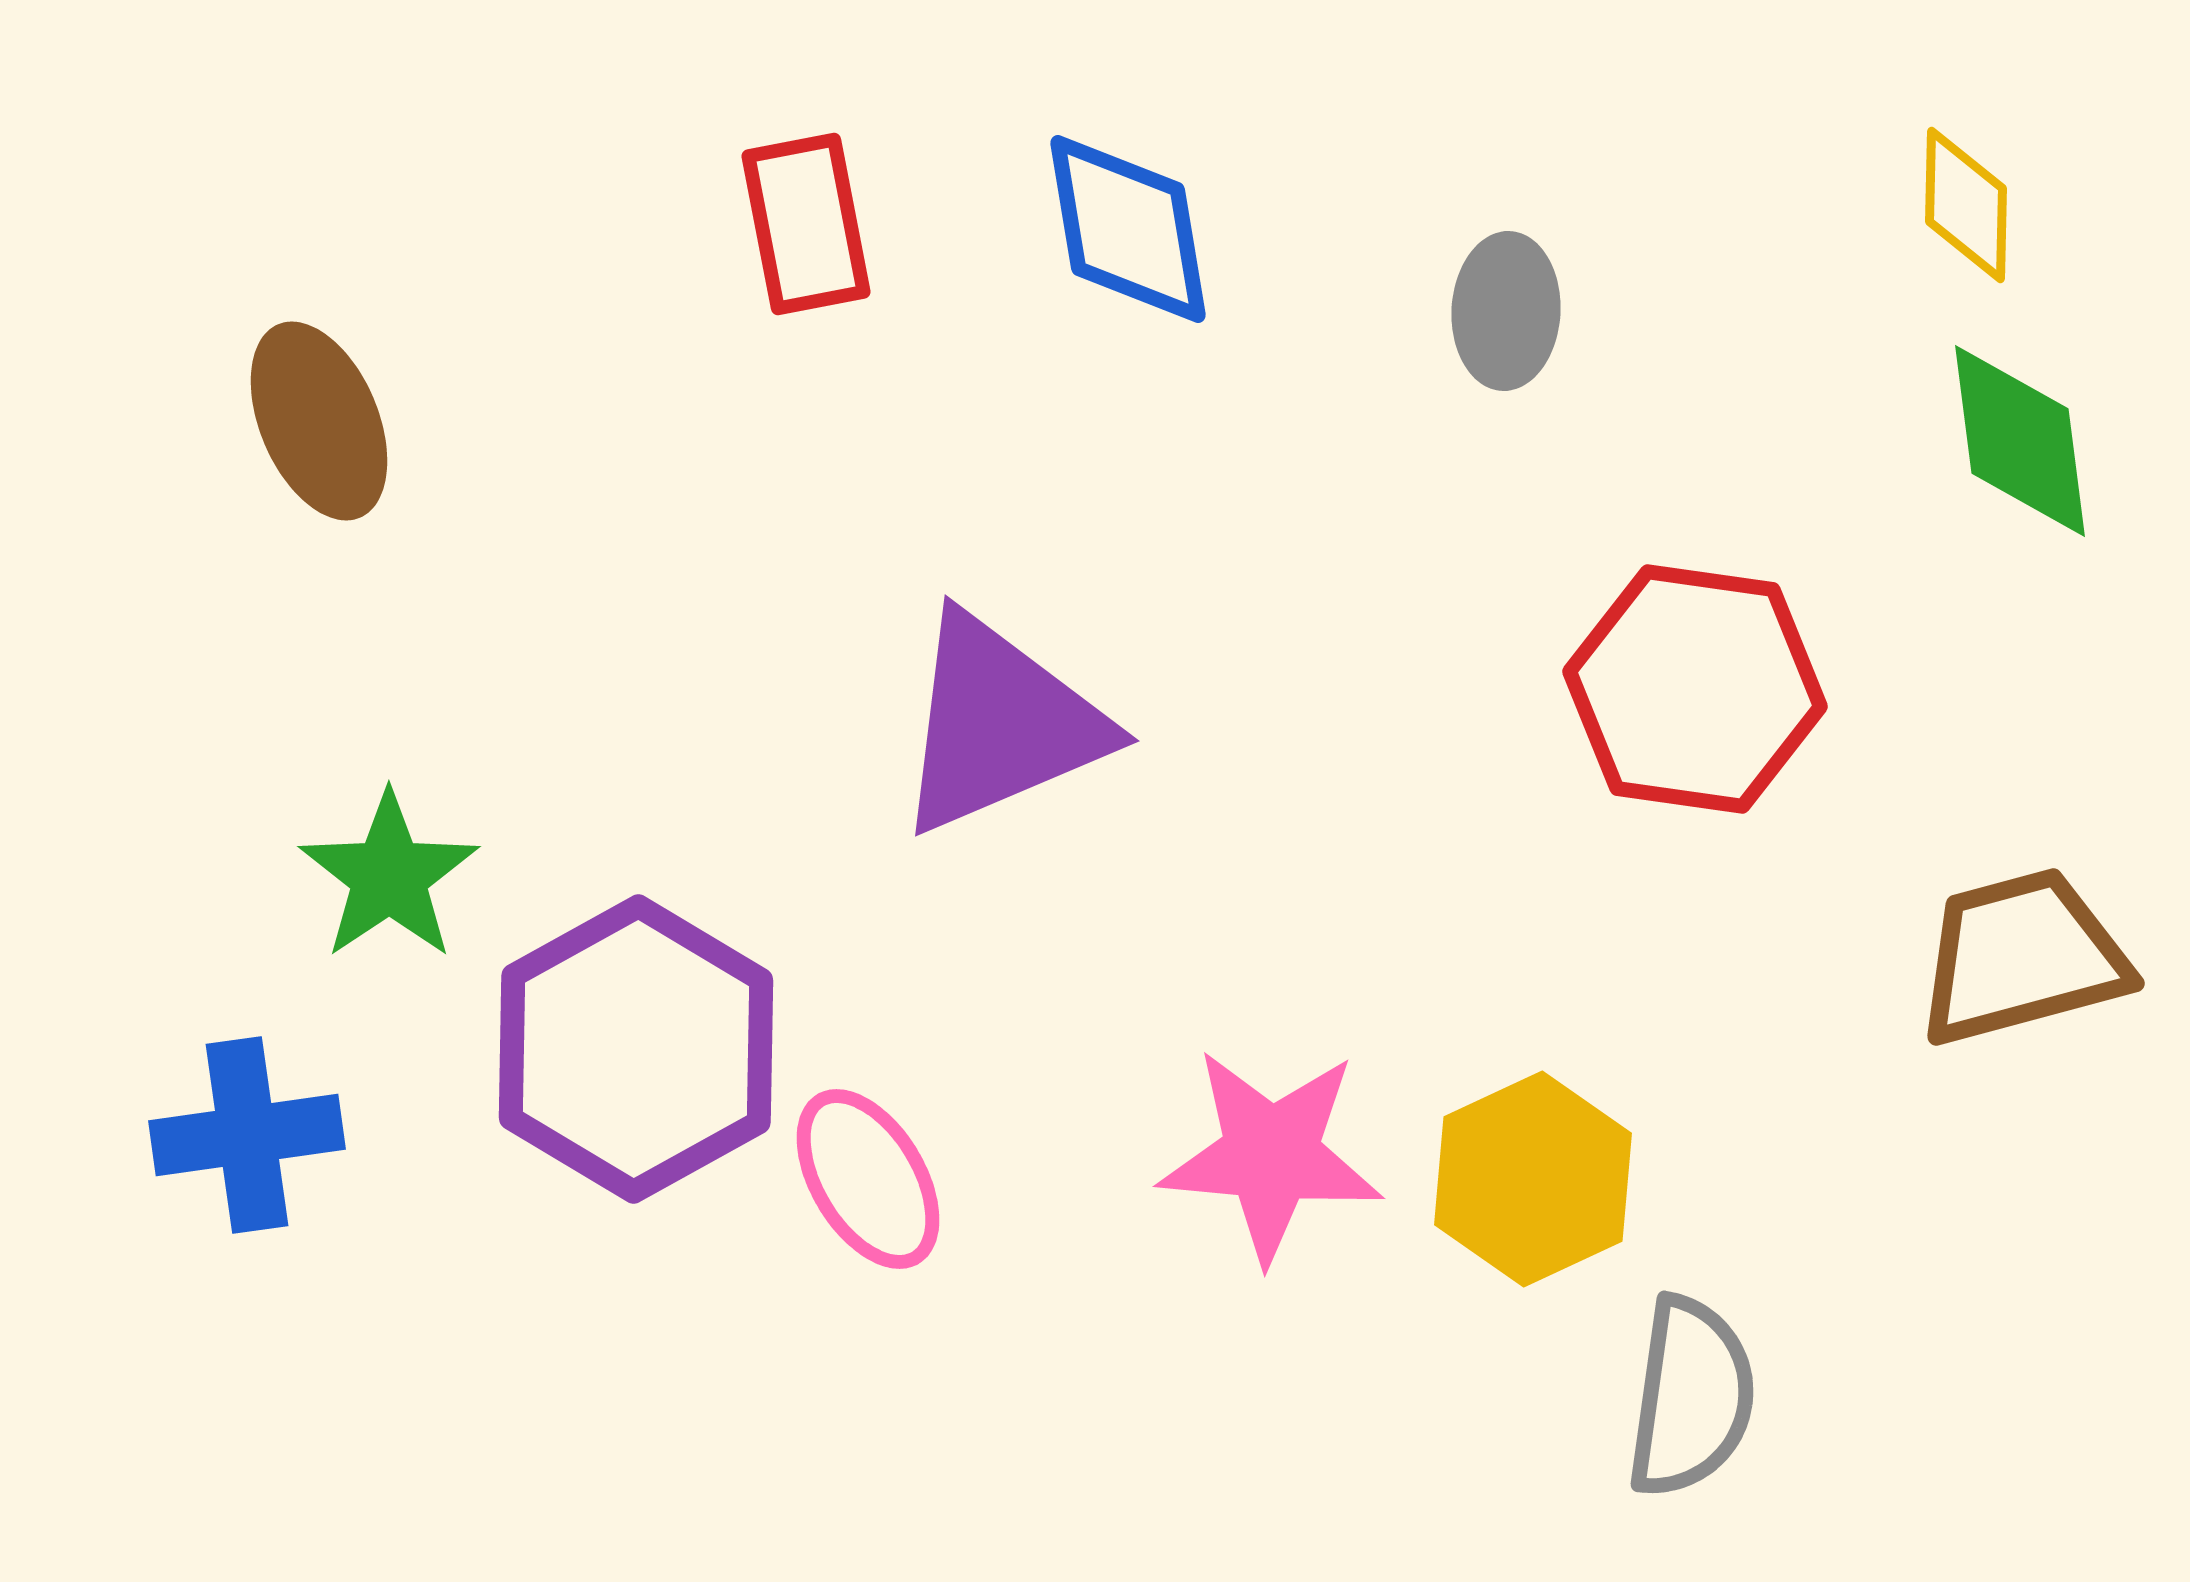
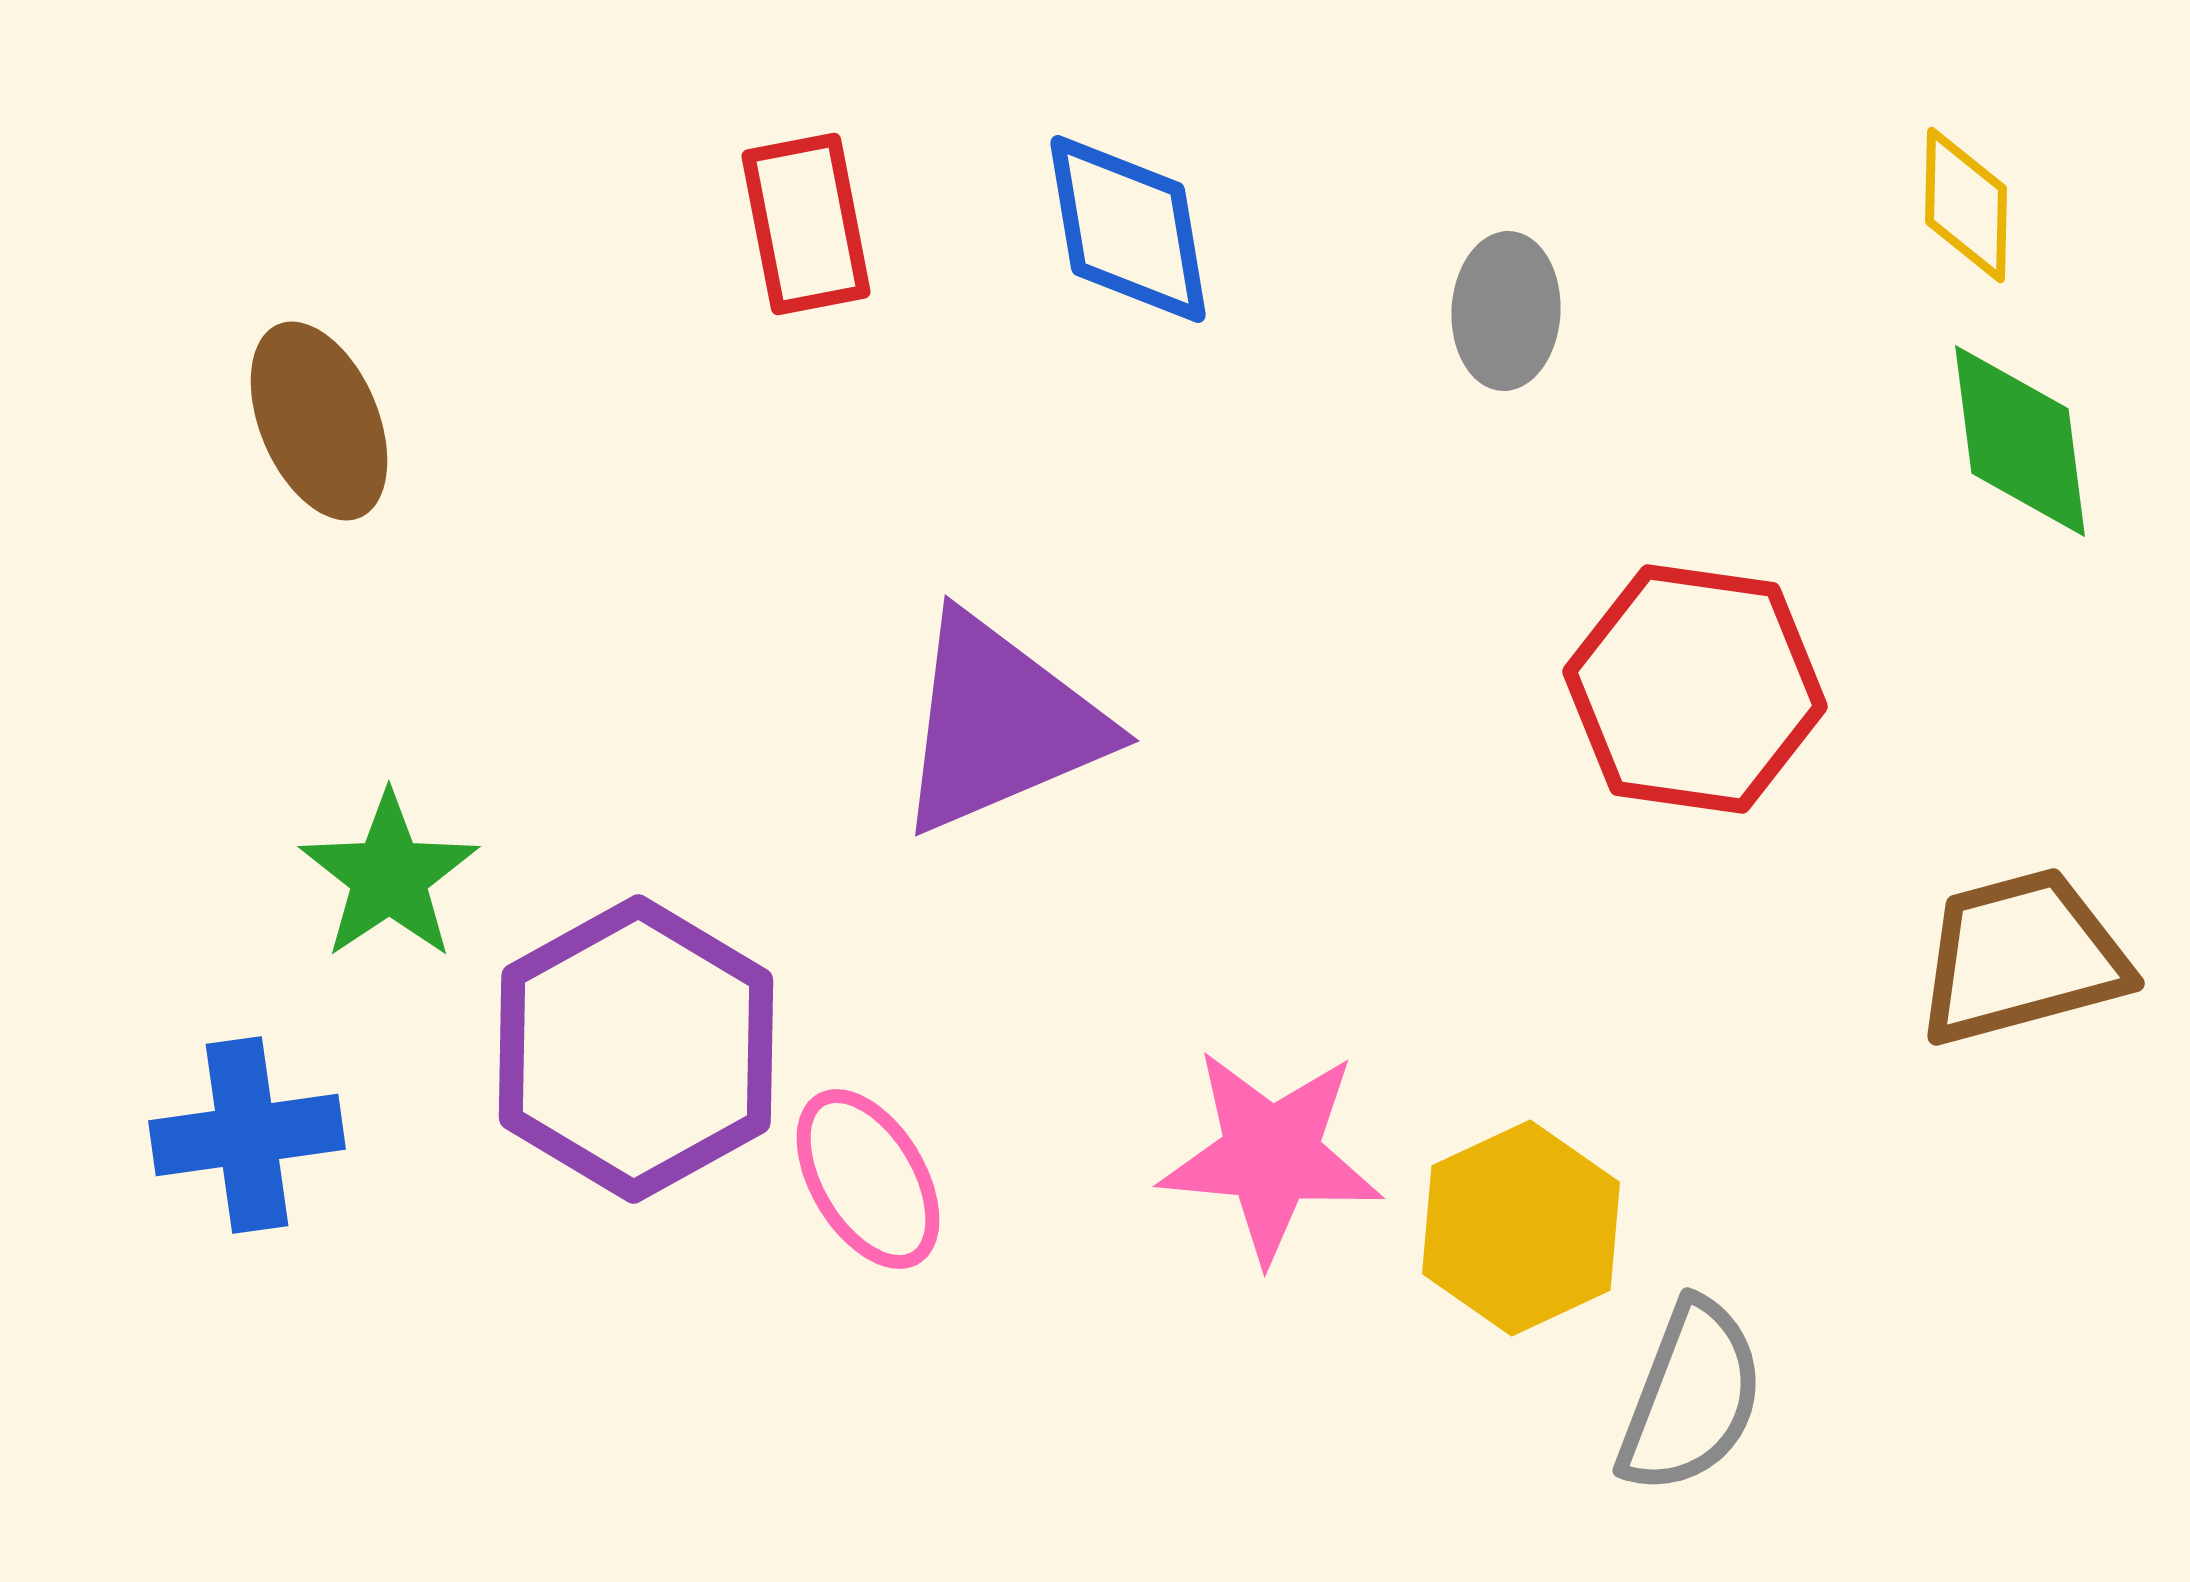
yellow hexagon: moved 12 px left, 49 px down
gray semicircle: rotated 13 degrees clockwise
